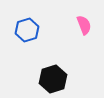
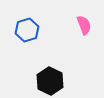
black hexagon: moved 3 px left, 2 px down; rotated 16 degrees counterclockwise
